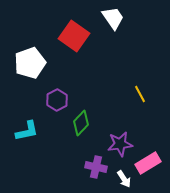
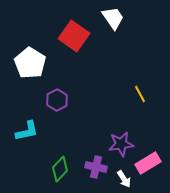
white pentagon: rotated 20 degrees counterclockwise
green diamond: moved 21 px left, 46 px down
purple star: moved 1 px right
